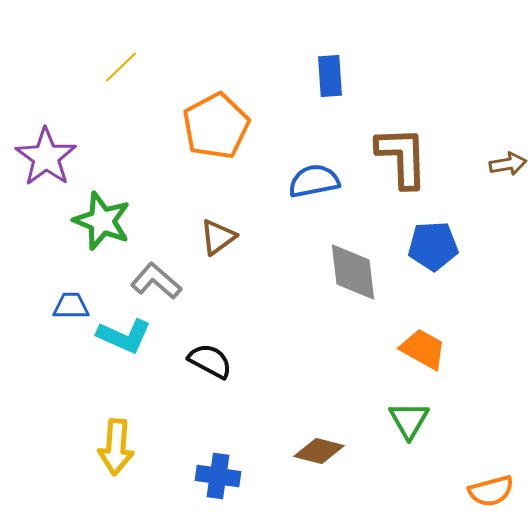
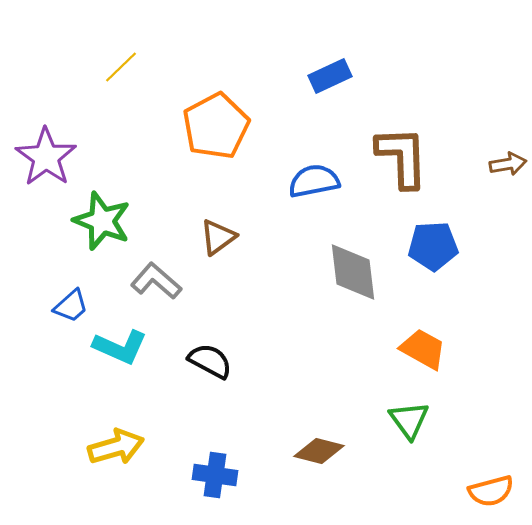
blue rectangle: rotated 69 degrees clockwise
blue trapezoid: rotated 138 degrees clockwise
cyan L-shape: moved 4 px left, 11 px down
green triangle: rotated 6 degrees counterclockwise
yellow arrow: rotated 110 degrees counterclockwise
blue cross: moved 3 px left, 1 px up
